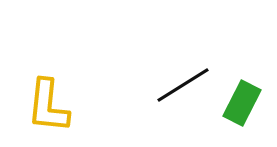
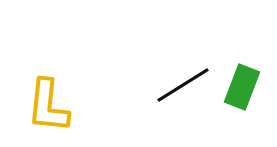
green rectangle: moved 16 px up; rotated 6 degrees counterclockwise
